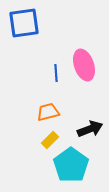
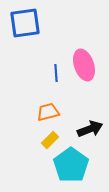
blue square: moved 1 px right
